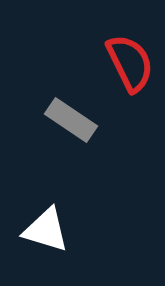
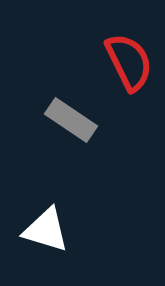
red semicircle: moved 1 px left, 1 px up
